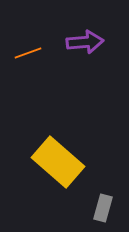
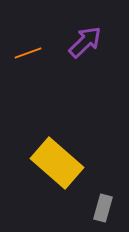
purple arrow: rotated 39 degrees counterclockwise
yellow rectangle: moved 1 px left, 1 px down
